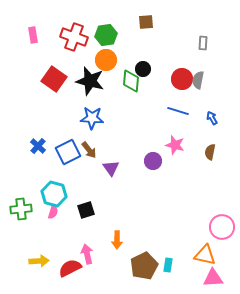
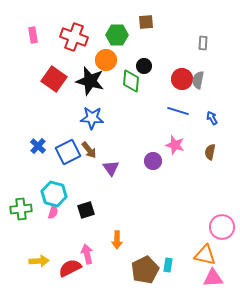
green hexagon: moved 11 px right; rotated 10 degrees clockwise
black circle: moved 1 px right, 3 px up
brown pentagon: moved 1 px right, 4 px down
